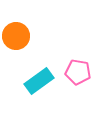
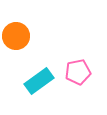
pink pentagon: rotated 20 degrees counterclockwise
